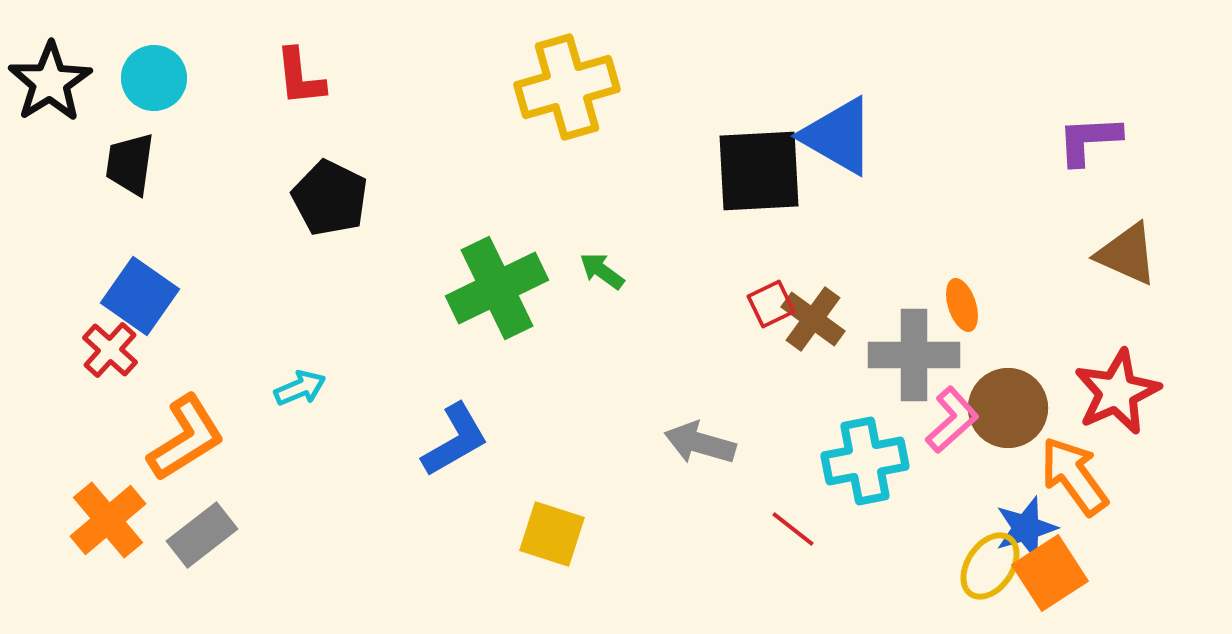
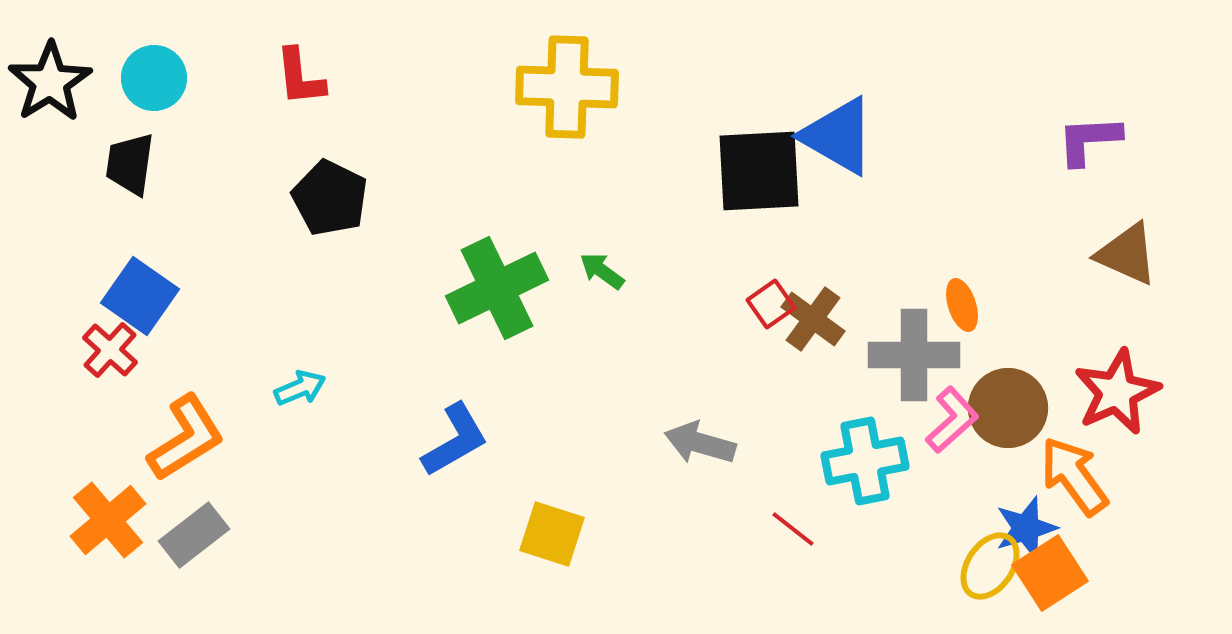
yellow cross: rotated 18 degrees clockwise
red square: rotated 9 degrees counterclockwise
gray rectangle: moved 8 px left
